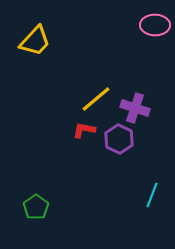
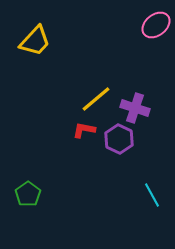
pink ellipse: moved 1 px right; rotated 40 degrees counterclockwise
cyan line: rotated 50 degrees counterclockwise
green pentagon: moved 8 px left, 13 px up
